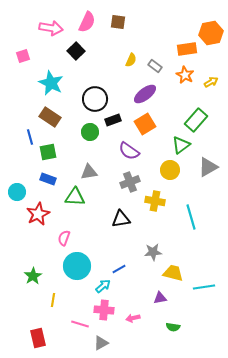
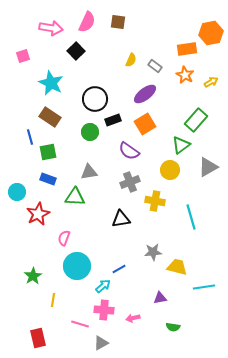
yellow trapezoid at (173, 273): moved 4 px right, 6 px up
